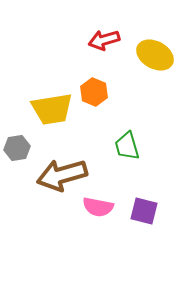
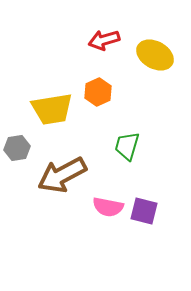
orange hexagon: moved 4 px right; rotated 12 degrees clockwise
green trapezoid: rotated 32 degrees clockwise
brown arrow: rotated 12 degrees counterclockwise
pink semicircle: moved 10 px right
